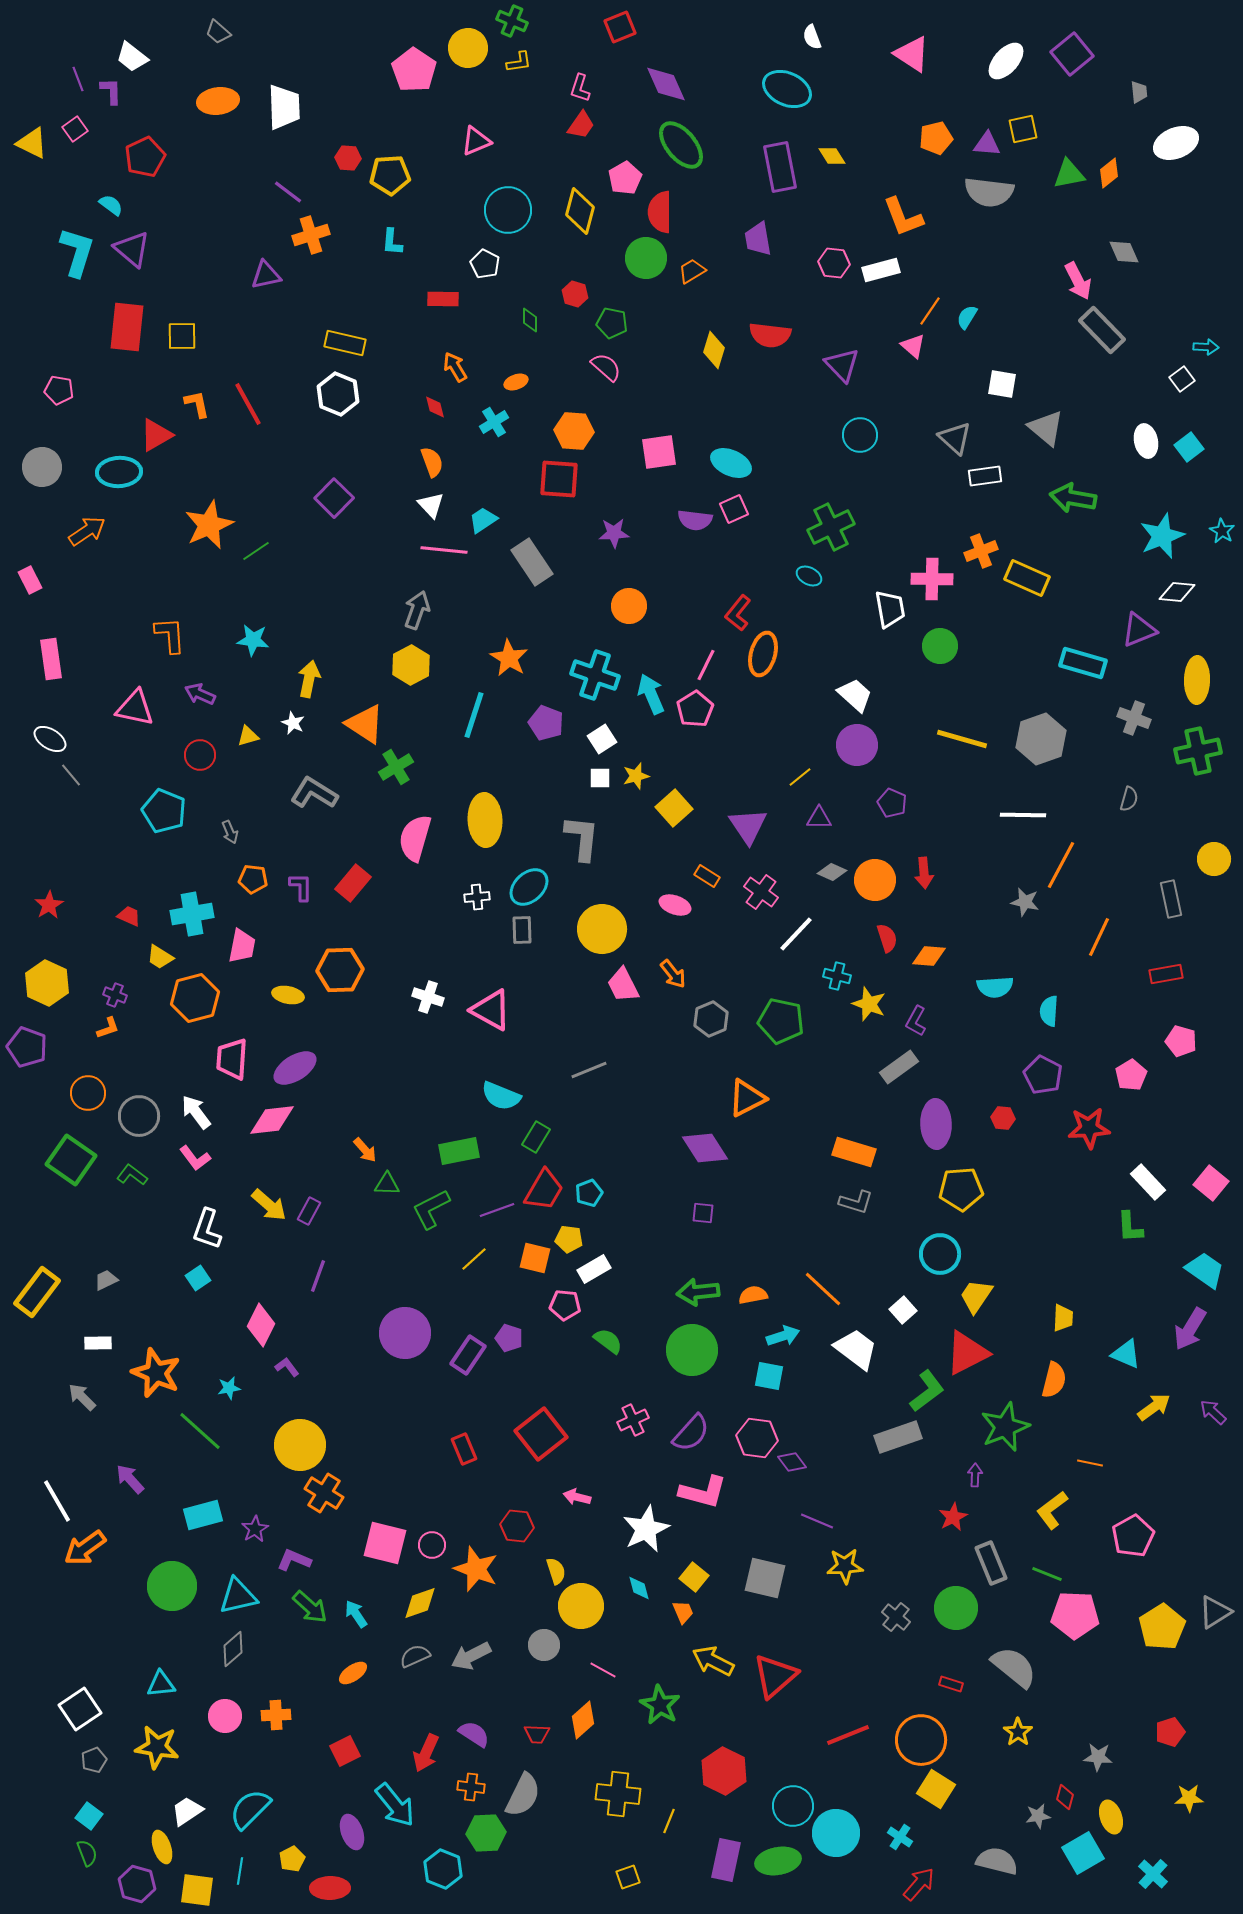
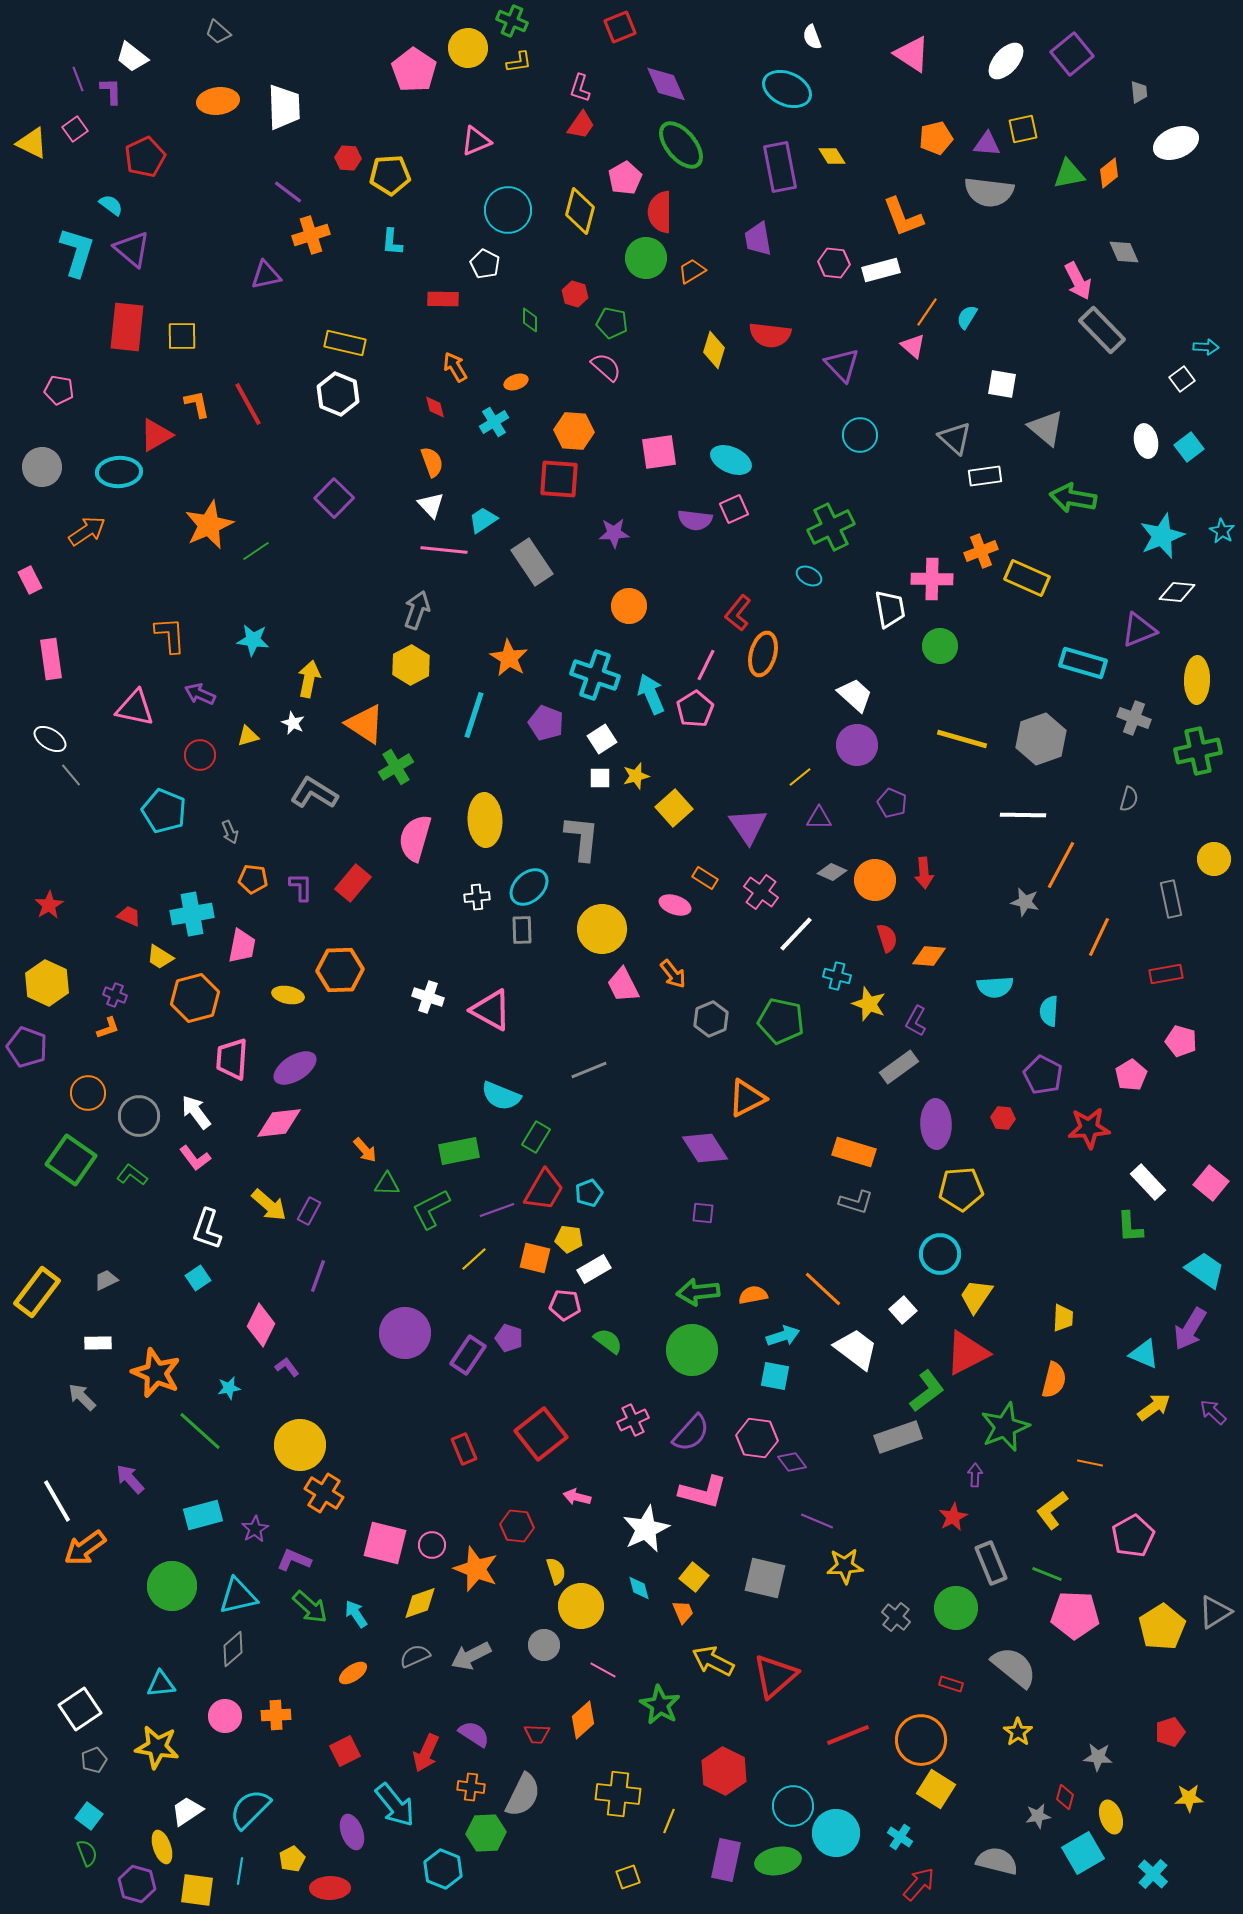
orange line at (930, 311): moved 3 px left, 1 px down
cyan ellipse at (731, 463): moved 3 px up
orange rectangle at (707, 876): moved 2 px left, 2 px down
pink diamond at (272, 1120): moved 7 px right, 3 px down
cyan triangle at (1126, 1354): moved 18 px right
cyan square at (769, 1376): moved 6 px right
